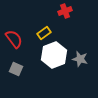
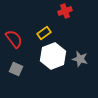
white hexagon: moved 1 px left, 1 px down
